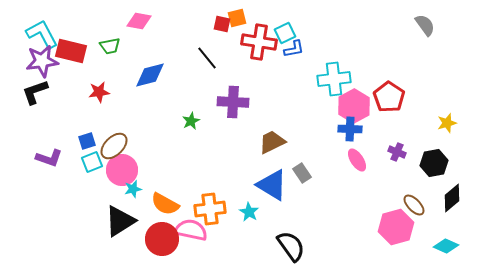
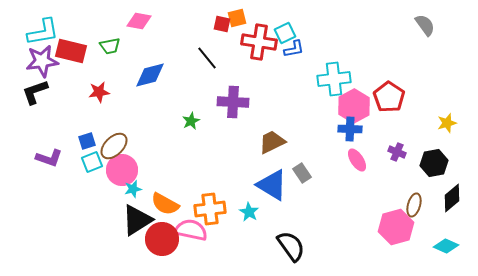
cyan L-shape at (42, 34): moved 1 px right, 2 px up; rotated 108 degrees clockwise
brown ellipse at (414, 205): rotated 60 degrees clockwise
black triangle at (120, 221): moved 17 px right, 1 px up
